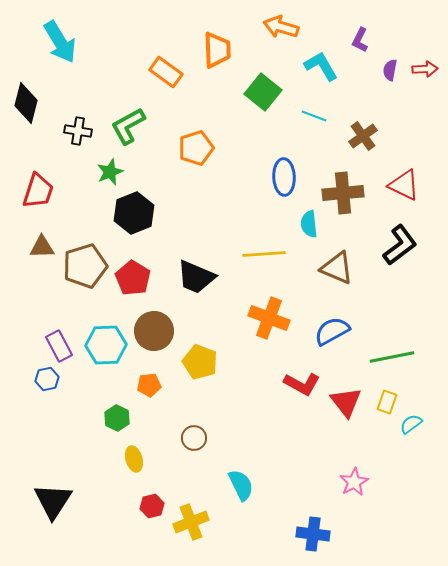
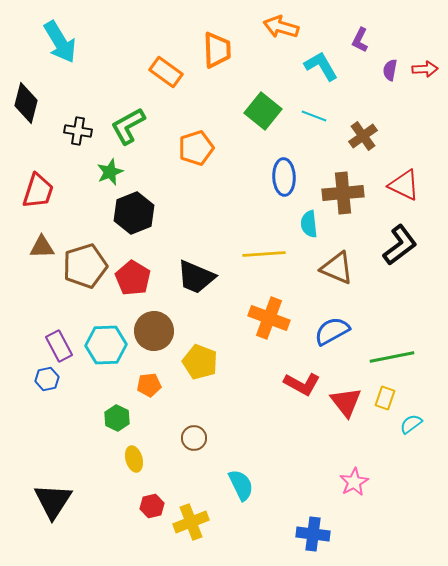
green square at (263, 92): moved 19 px down
yellow rectangle at (387, 402): moved 2 px left, 4 px up
